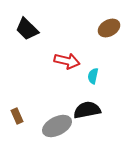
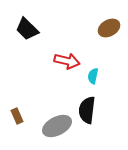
black semicircle: rotated 72 degrees counterclockwise
